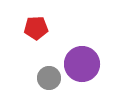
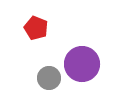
red pentagon: rotated 25 degrees clockwise
